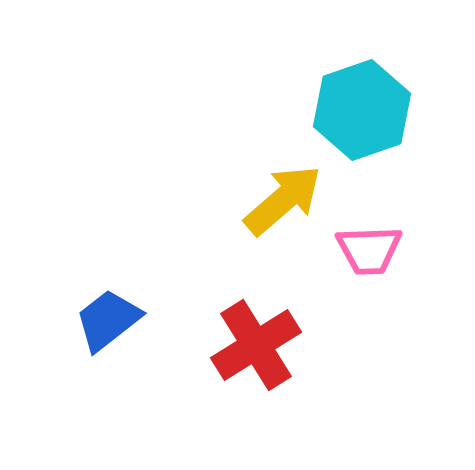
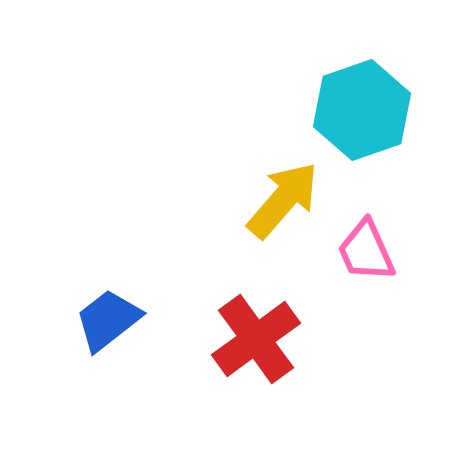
yellow arrow: rotated 8 degrees counterclockwise
pink trapezoid: moved 3 px left, 1 px down; rotated 68 degrees clockwise
red cross: moved 6 px up; rotated 4 degrees counterclockwise
